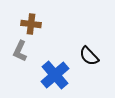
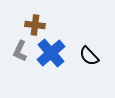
brown cross: moved 4 px right, 1 px down
blue cross: moved 4 px left, 22 px up
